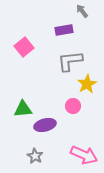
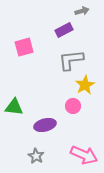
gray arrow: rotated 112 degrees clockwise
purple rectangle: rotated 18 degrees counterclockwise
pink square: rotated 24 degrees clockwise
gray L-shape: moved 1 px right, 1 px up
yellow star: moved 2 px left, 1 px down
green triangle: moved 9 px left, 2 px up; rotated 12 degrees clockwise
gray star: moved 1 px right
